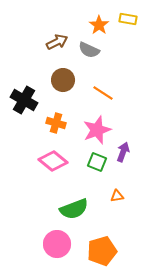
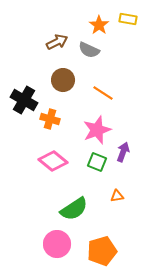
orange cross: moved 6 px left, 4 px up
green semicircle: rotated 12 degrees counterclockwise
